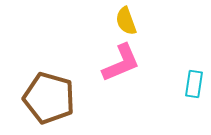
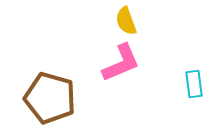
cyan rectangle: rotated 16 degrees counterclockwise
brown pentagon: moved 1 px right
